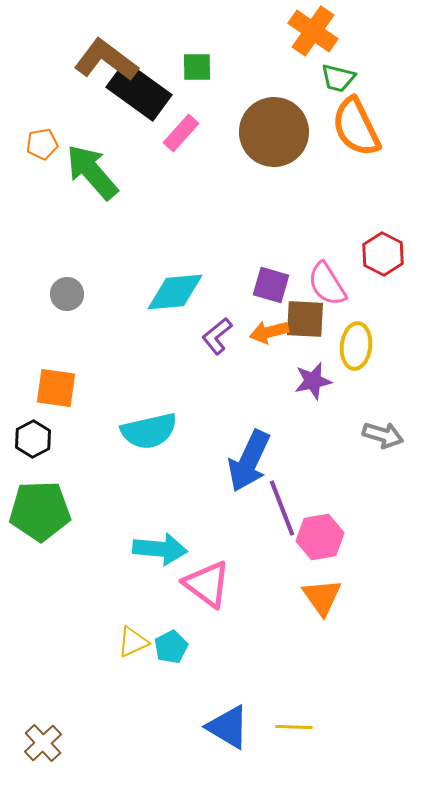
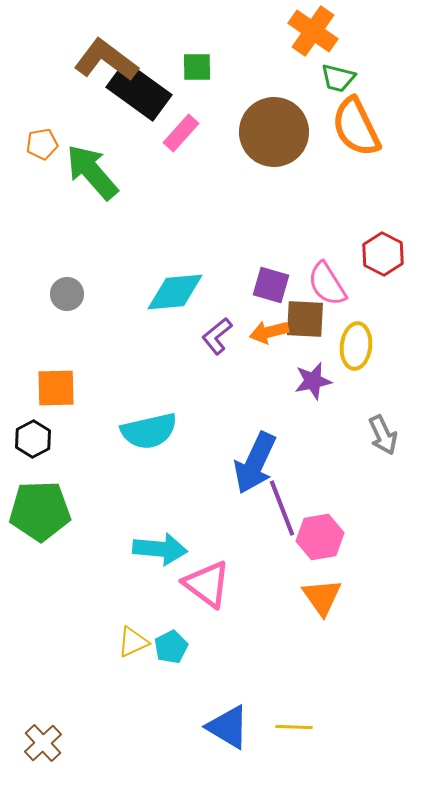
orange square: rotated 9 degrees counterclockwise
gray arrow: rotated 48 degrees clockwise
blue arrow: moved 6 px right, 2 px down
